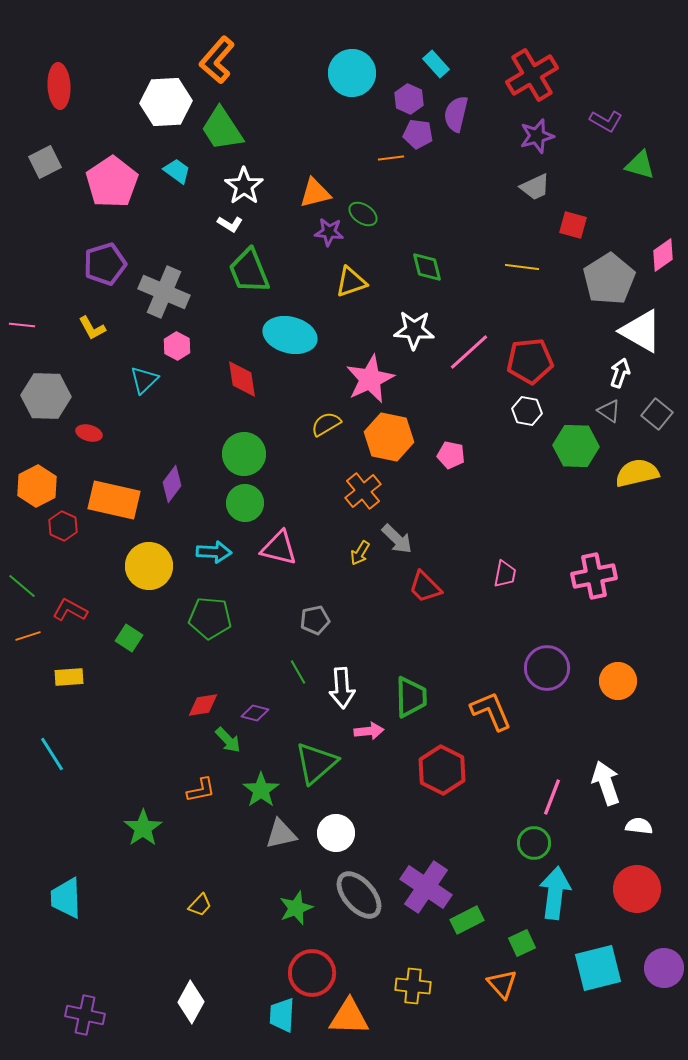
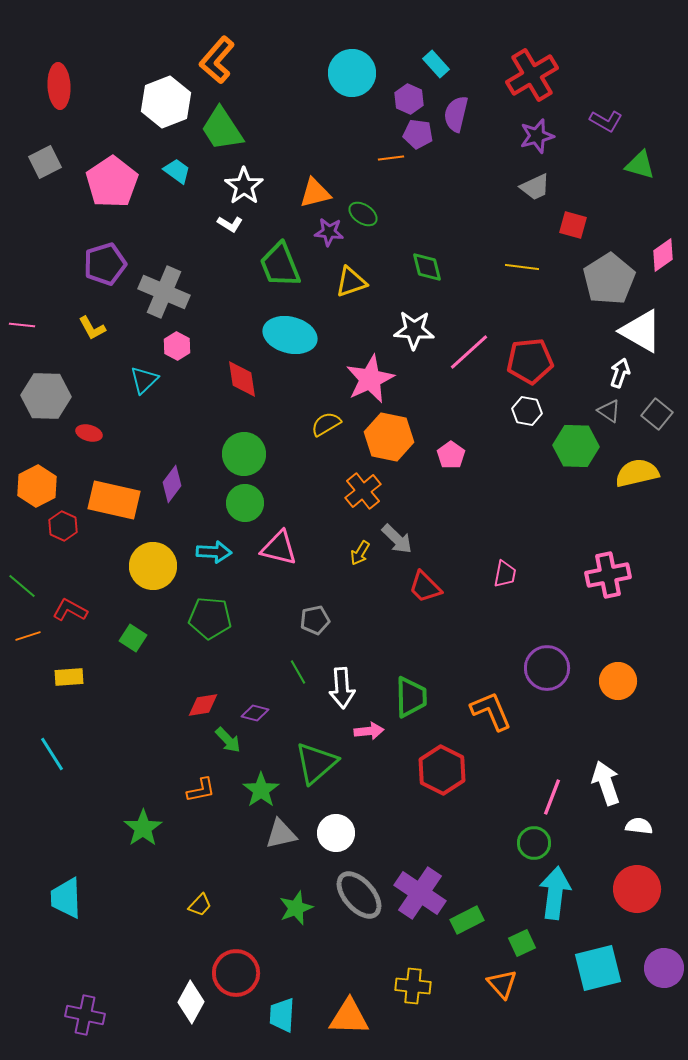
white hexagon at (166, 102): rotated 18 degrees counterclockwise
green trapezoid at (249, 271): moved 31 px right, 6 px up
pink pentagon at (451, 455): rotated 24 degrees clockwise
yellow circle at (149, 566): moved 4 px right
pink cross at (594, 576): moved 14 px right, 1 px up
green square at (129, 638): moved 4 px right
purple cross at (426, 887): moved 6 px left, 6 px down
red circle at (312, 973): moved 76 px left
